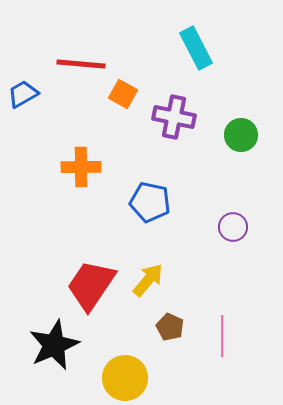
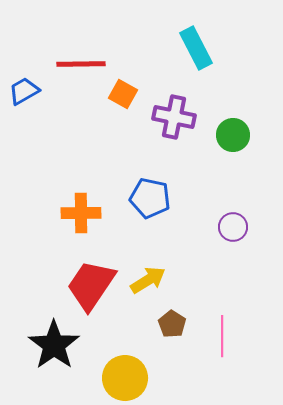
red line: rotated 6 degrees counterclockwise
blue trapezoid: moved 1 px right, 3 px up
green circle: moved 8 px left
orange cross: moved 46 px down
blue pentagon: moved 4 px up
yellow arrow: rotated 18 degrees clockwise
brown pentagon: moved 2 px right, 3 px up; rotated 8 degrees clockwise
black star: rotated 12 degrees counterclockwise
